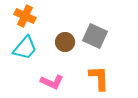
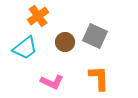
orange cross: moved 13 px right; rotated 30 degrees clockwise
cyan trapezoid: rotated 12 degrees clockwise
